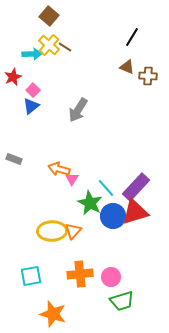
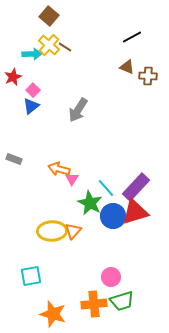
black line: rotated 30 degrees clockwise
orange cross: moved 14 px right, 30 px down
